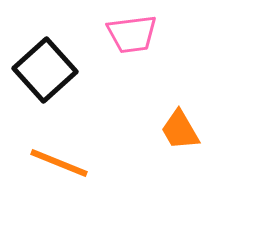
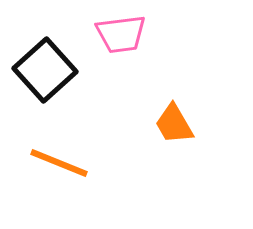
pink trapezoid: moved 11 px left
orange trapezoid: moved 6 px left, 6 px up
